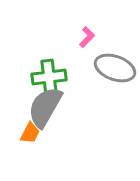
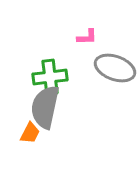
pink L-shape: rotated 45 degrees clockwise
green cross: moved 1 px right
gray semicircle: rotated 18 degrees counterclockwise
